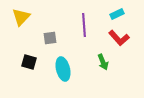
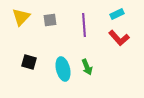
gray square: moved 18 px up
green arrow: moved 16 px left, 5 px down
